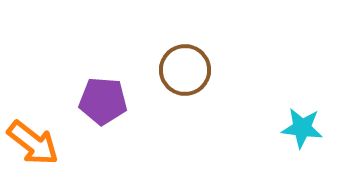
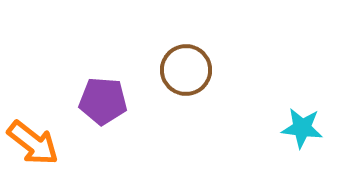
brown circle: moved 1 px right
